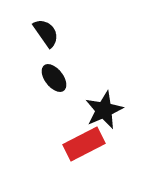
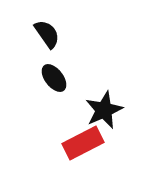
black semicircle: moved 1 px right, 1 px down
red rectangle: moved 1 px left, 1 px up
